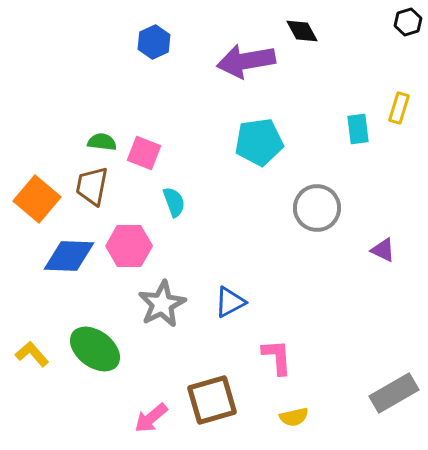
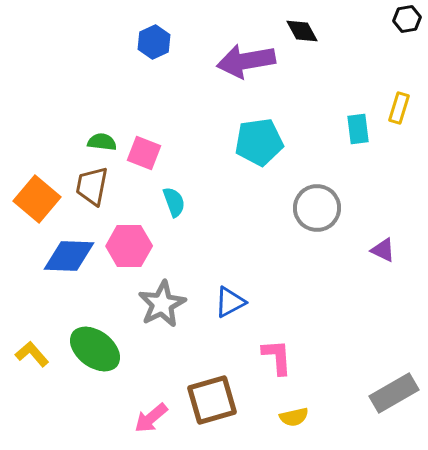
black hexagon: moved 1 px left, 3 px up; rotated 8 degrees clockwise
